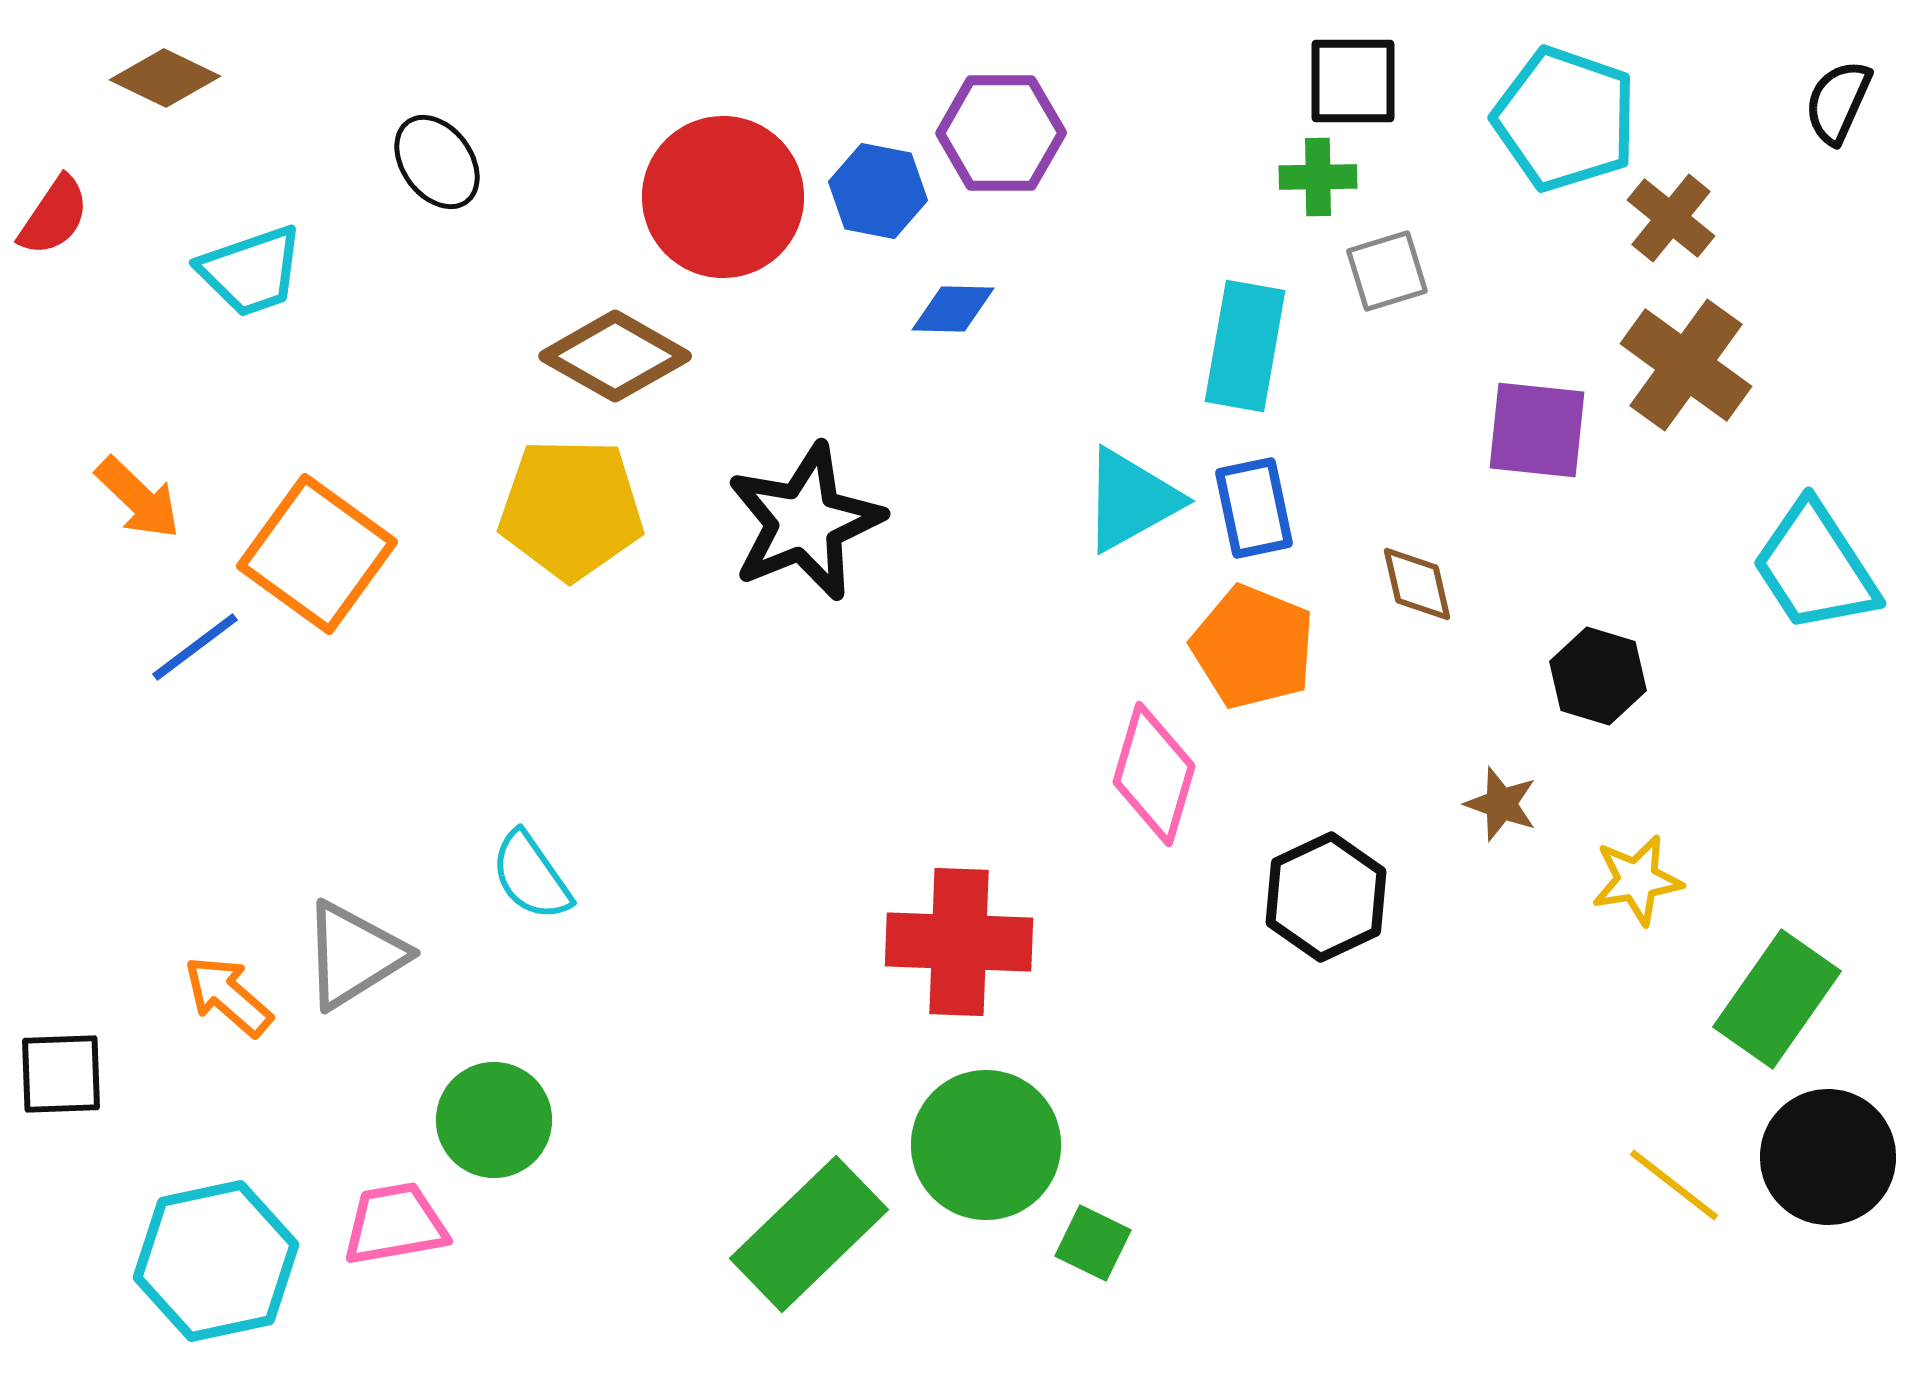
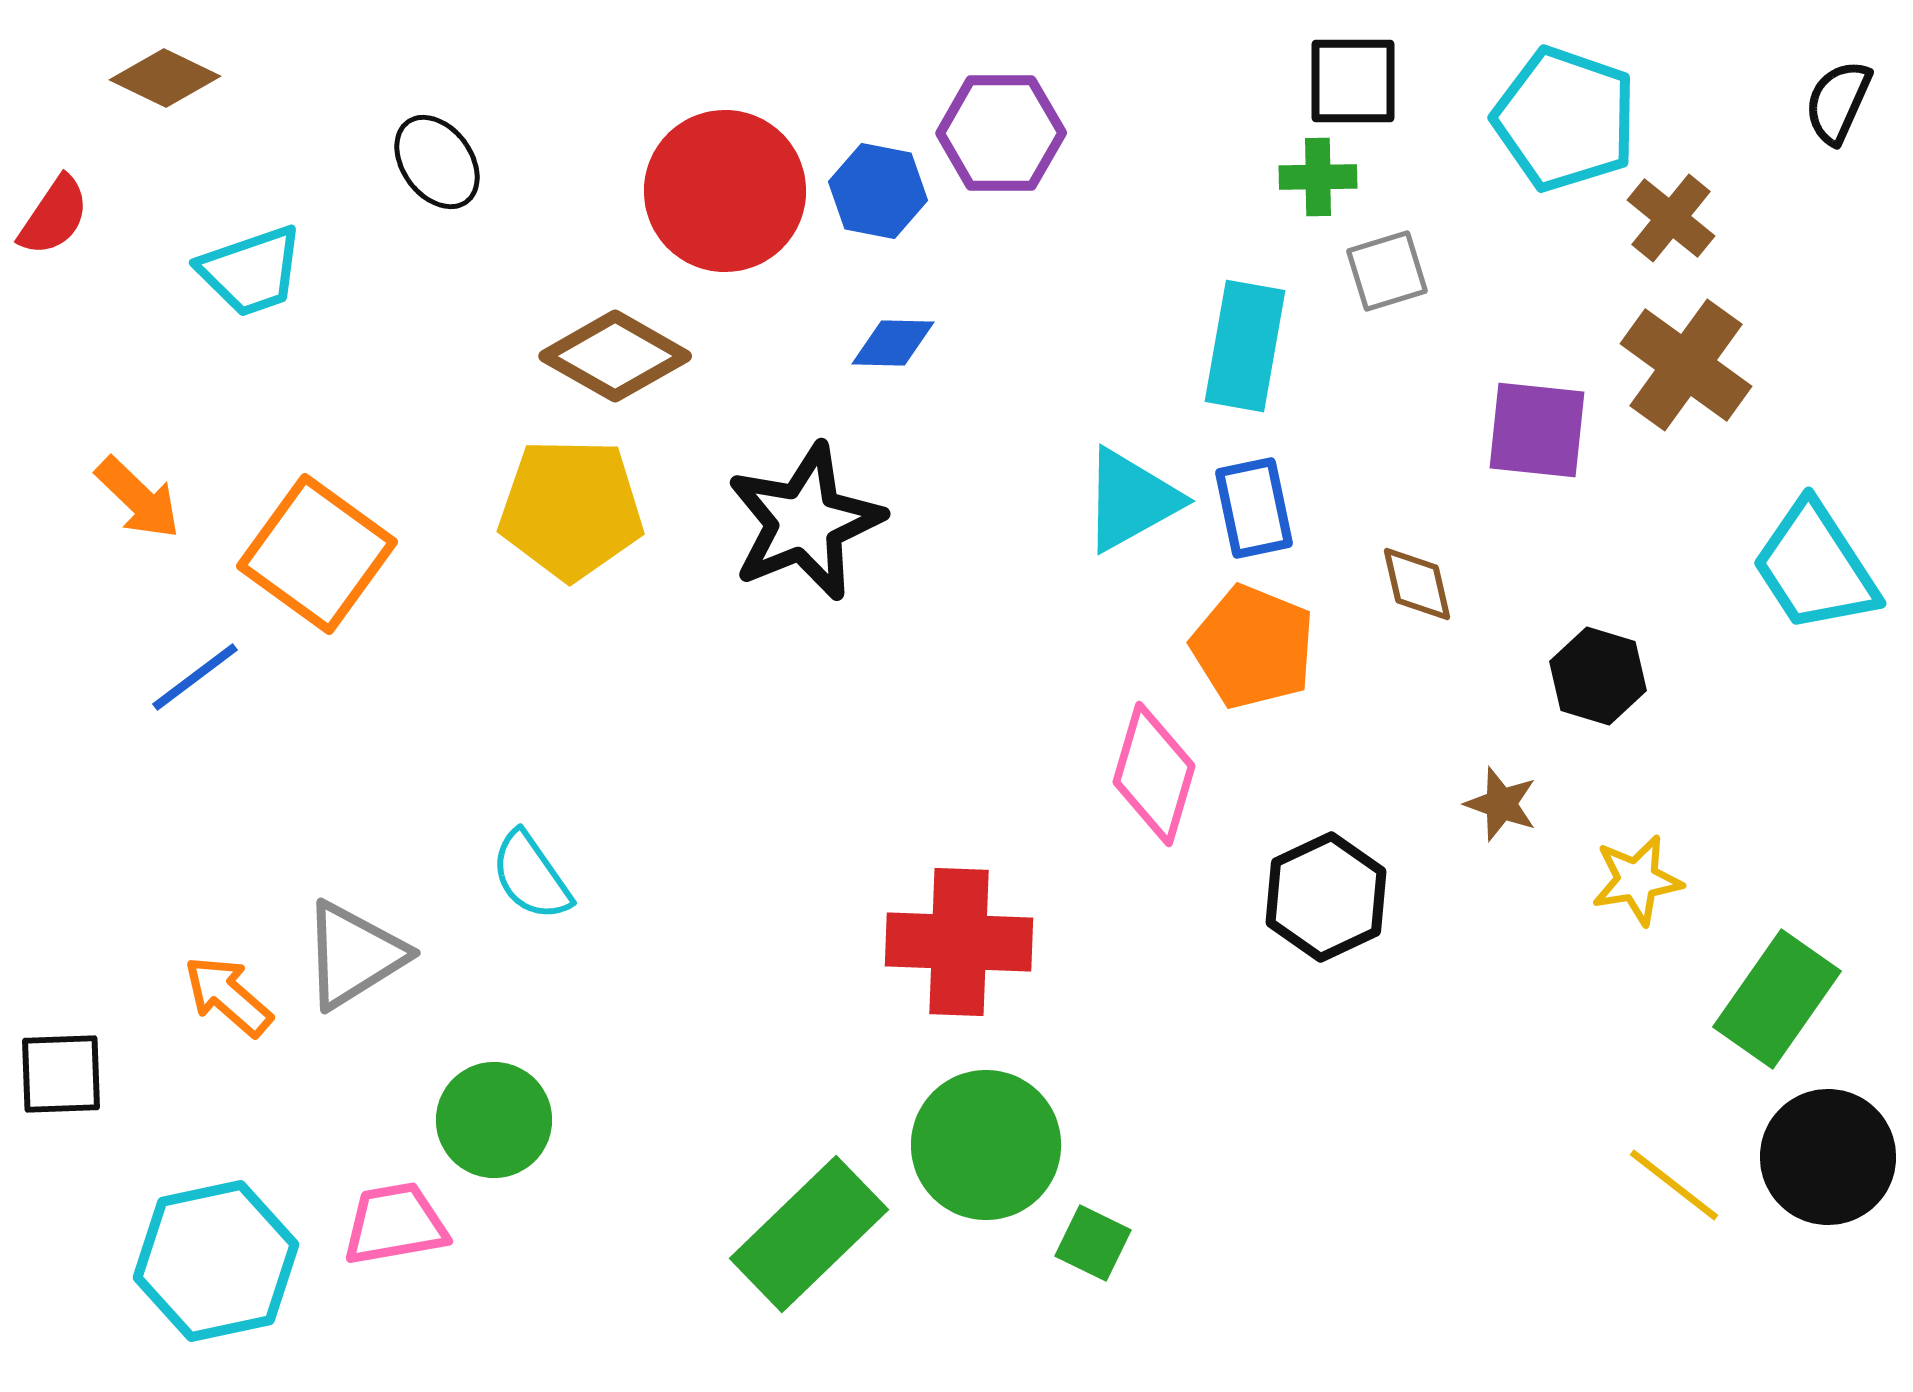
red circle at (723, 197): moved 2 px right, 6 px up
blue diamond at (953, 309): moved 60 px left, 34 px down
blue line at (195, 647): moved 30 px down
